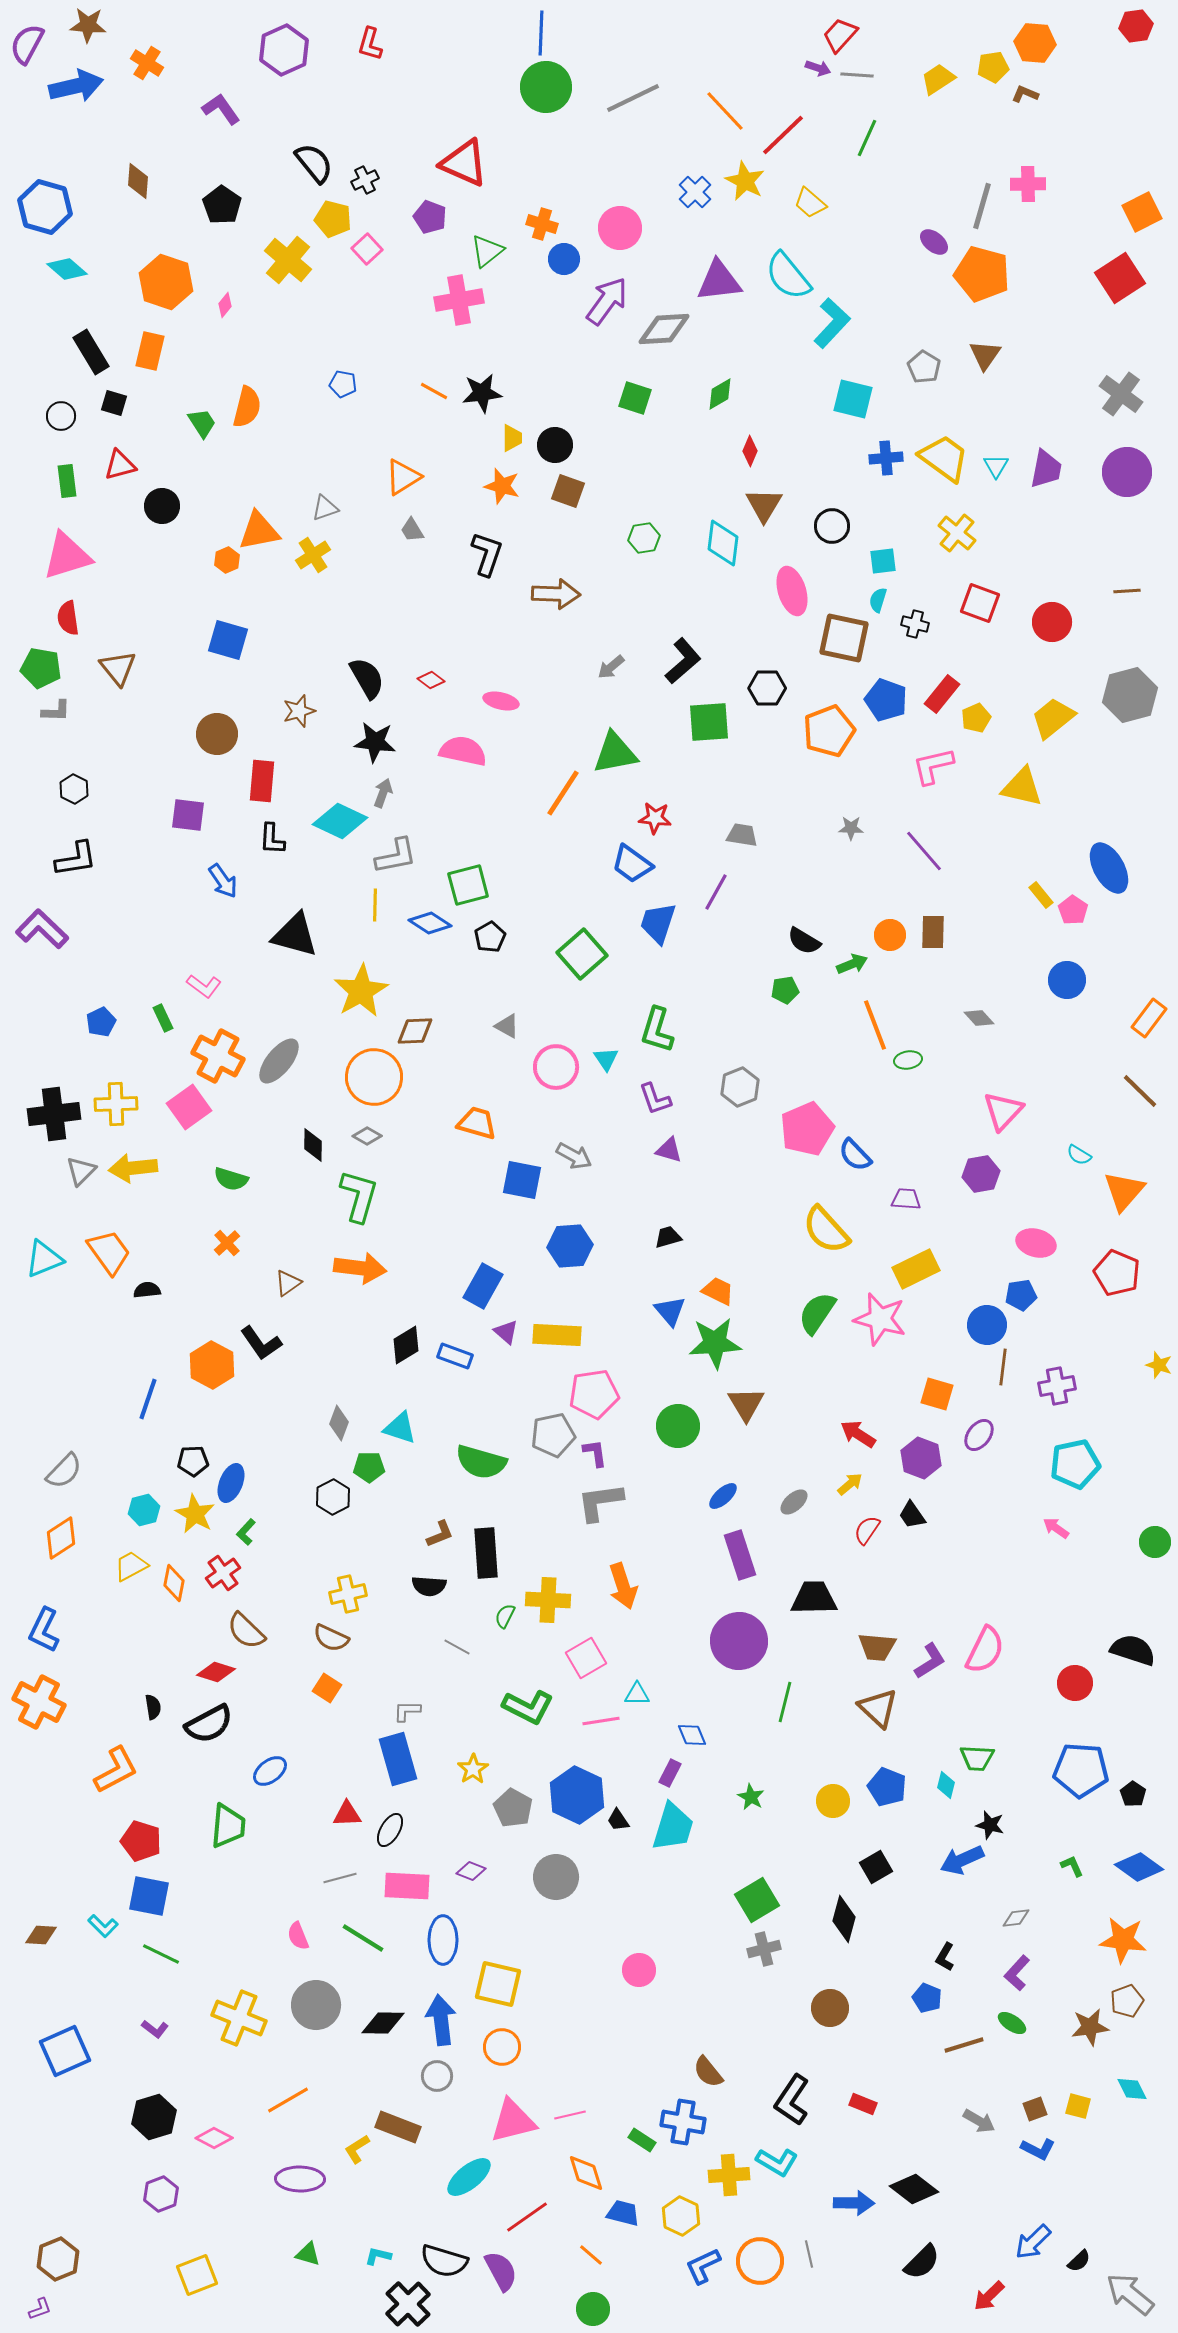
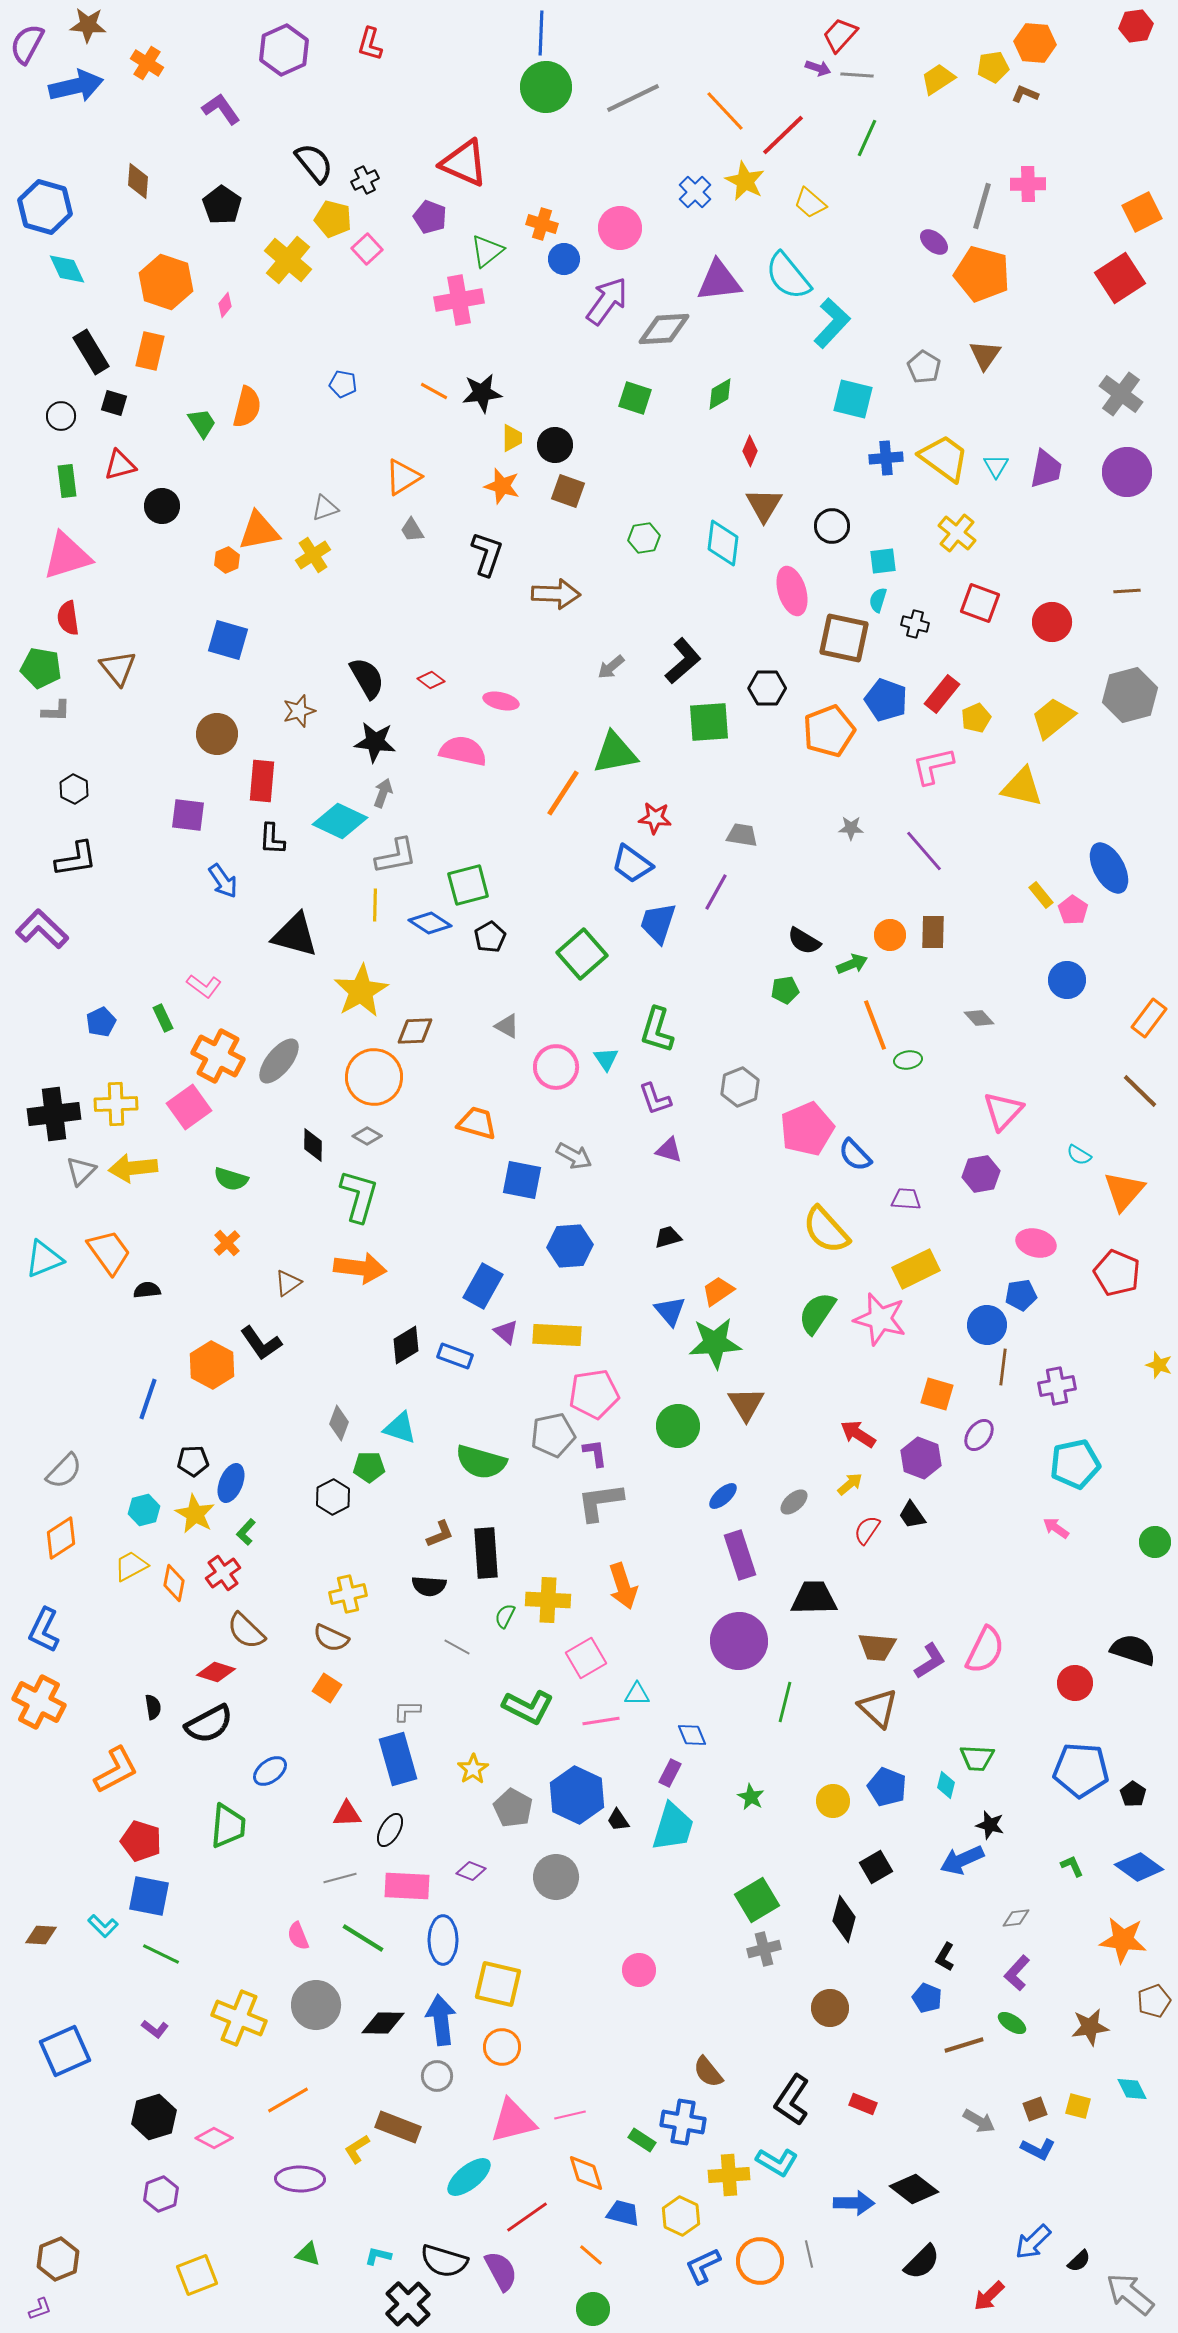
cyan diamond at (67, 269): rotated 24 degrees clockwise
orange trapezoid at (718, 1291): rotated 60 degrees counterclockwise
brown pentagon at (1127, 2001): moved 27 px right
